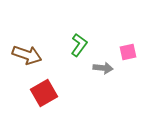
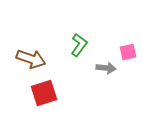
brown arrow: moved 4 px right, 4 px down
gray arrow: moved 3 px right
red square: rotated 12 degrees clockwise
